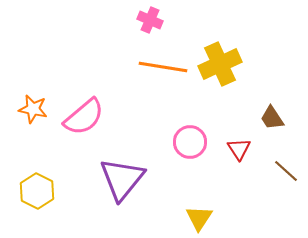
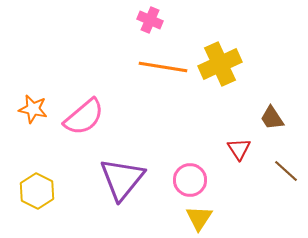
pink circle: moved 38 px down
